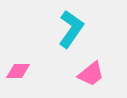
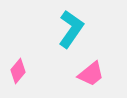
pink diamond: rotated 50 degrees counterclockwise
